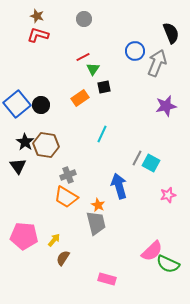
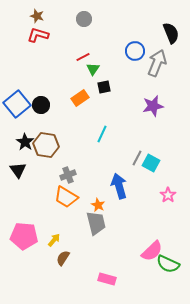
purple star: moved 13 px left
black triangle: moved 4 px down
pink star: rotated 21 degrees counterclockwise
